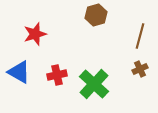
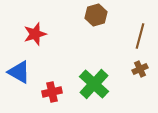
red cross: moved 5 px left, 17 px down
